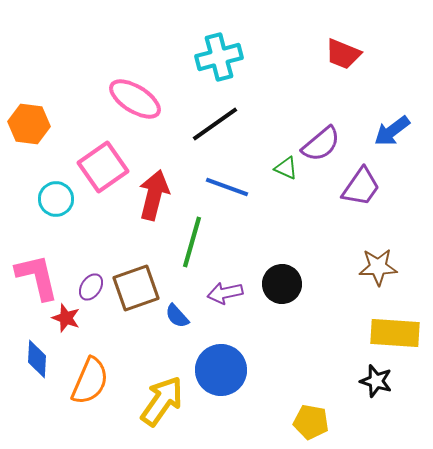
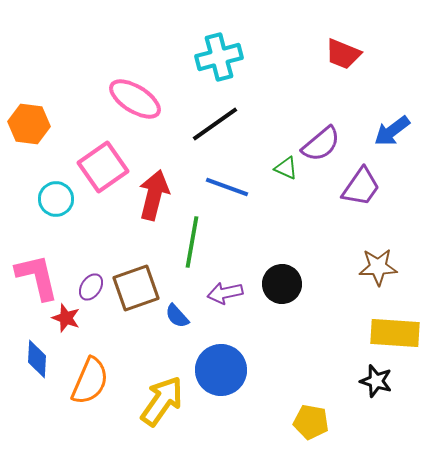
green line: rotated 6 degrees counterclockwise
